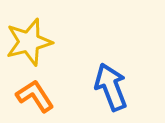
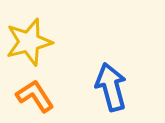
blue arrow: rotated 6 degrees clockwise
